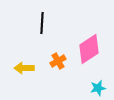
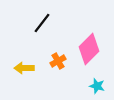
black line: rotated 35 degrees clockwise
pink diamond: rotated 12 degrees counterclockwise
cyan star: moved 1 px left, 2 px up; rotated 28 degrees clockwise
